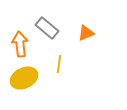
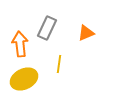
gray rectangle: rotated 75 degrees clockwise
yellow ellipse: moved 1 px down
